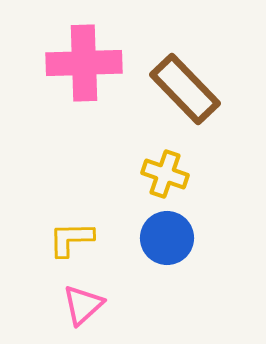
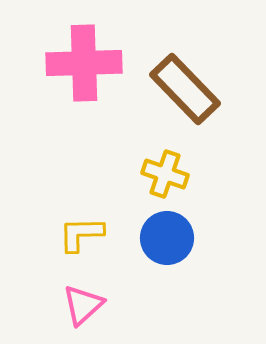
yellow L-shape: moved 10 px right, 5 px up
